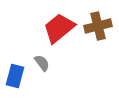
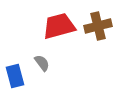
red trapezoid: moved 2 px up; rotated 24 degrees clockwise
blue rectangle: rotated 30 degrees counterclockwise
